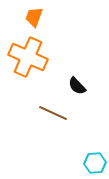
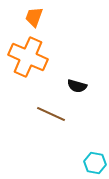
black semicircle: rotated 30 degrees counterclockwise
brown line: moved 2 px left, 1 px down
cyan hexagon: rotated 15 degrees clockwise
